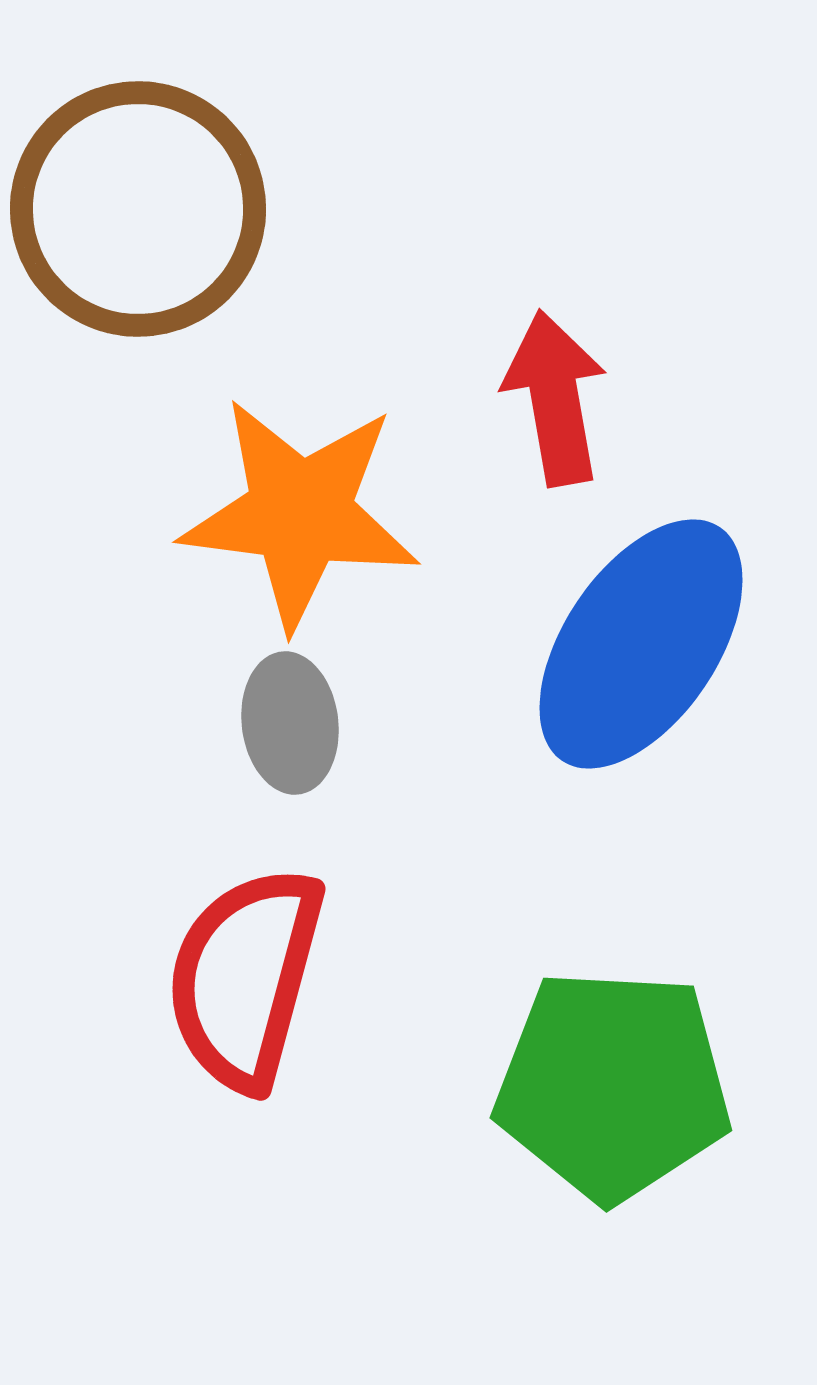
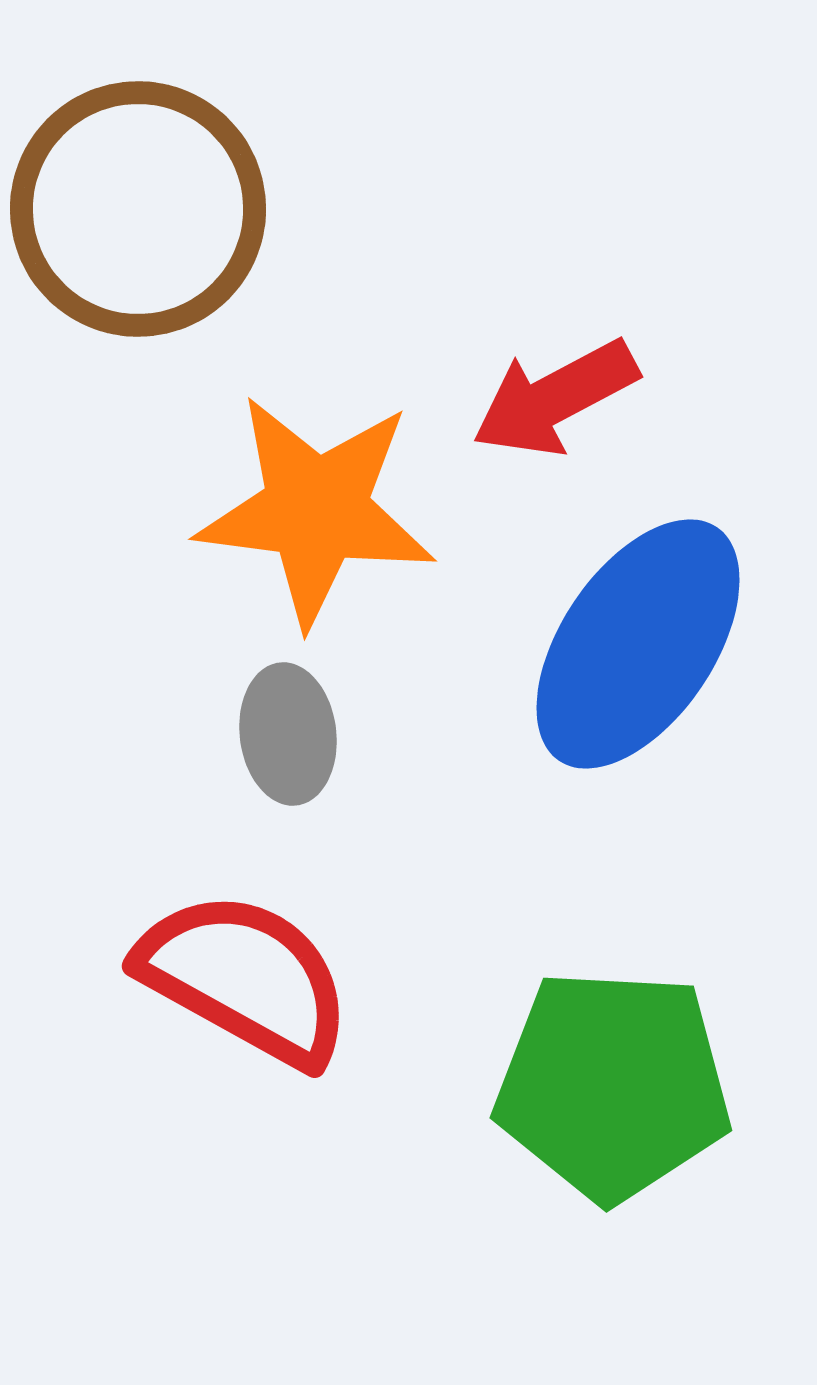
red arrow: rotated 108 degrees counterclockwise
orange star: moved 16 px right, 3 px up
blue ellipse: moved 3 px left
gray ellipse: moved 2 px left, 11 px down
red semicircle: rotated 104 degrees clockwise
